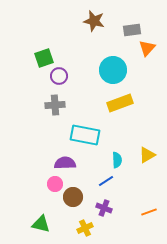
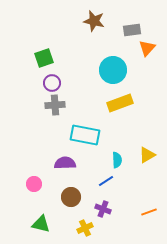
purple circle: moved 7 px left, 7 px down
pink circle: moved 21 px left
brown circle: moved 2 px left
purple cross: moved 1 px left, 1 px down
